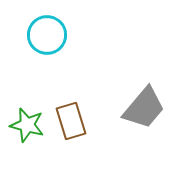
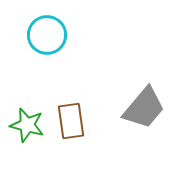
brown rectangle: rotated 9 degrees clockwise
